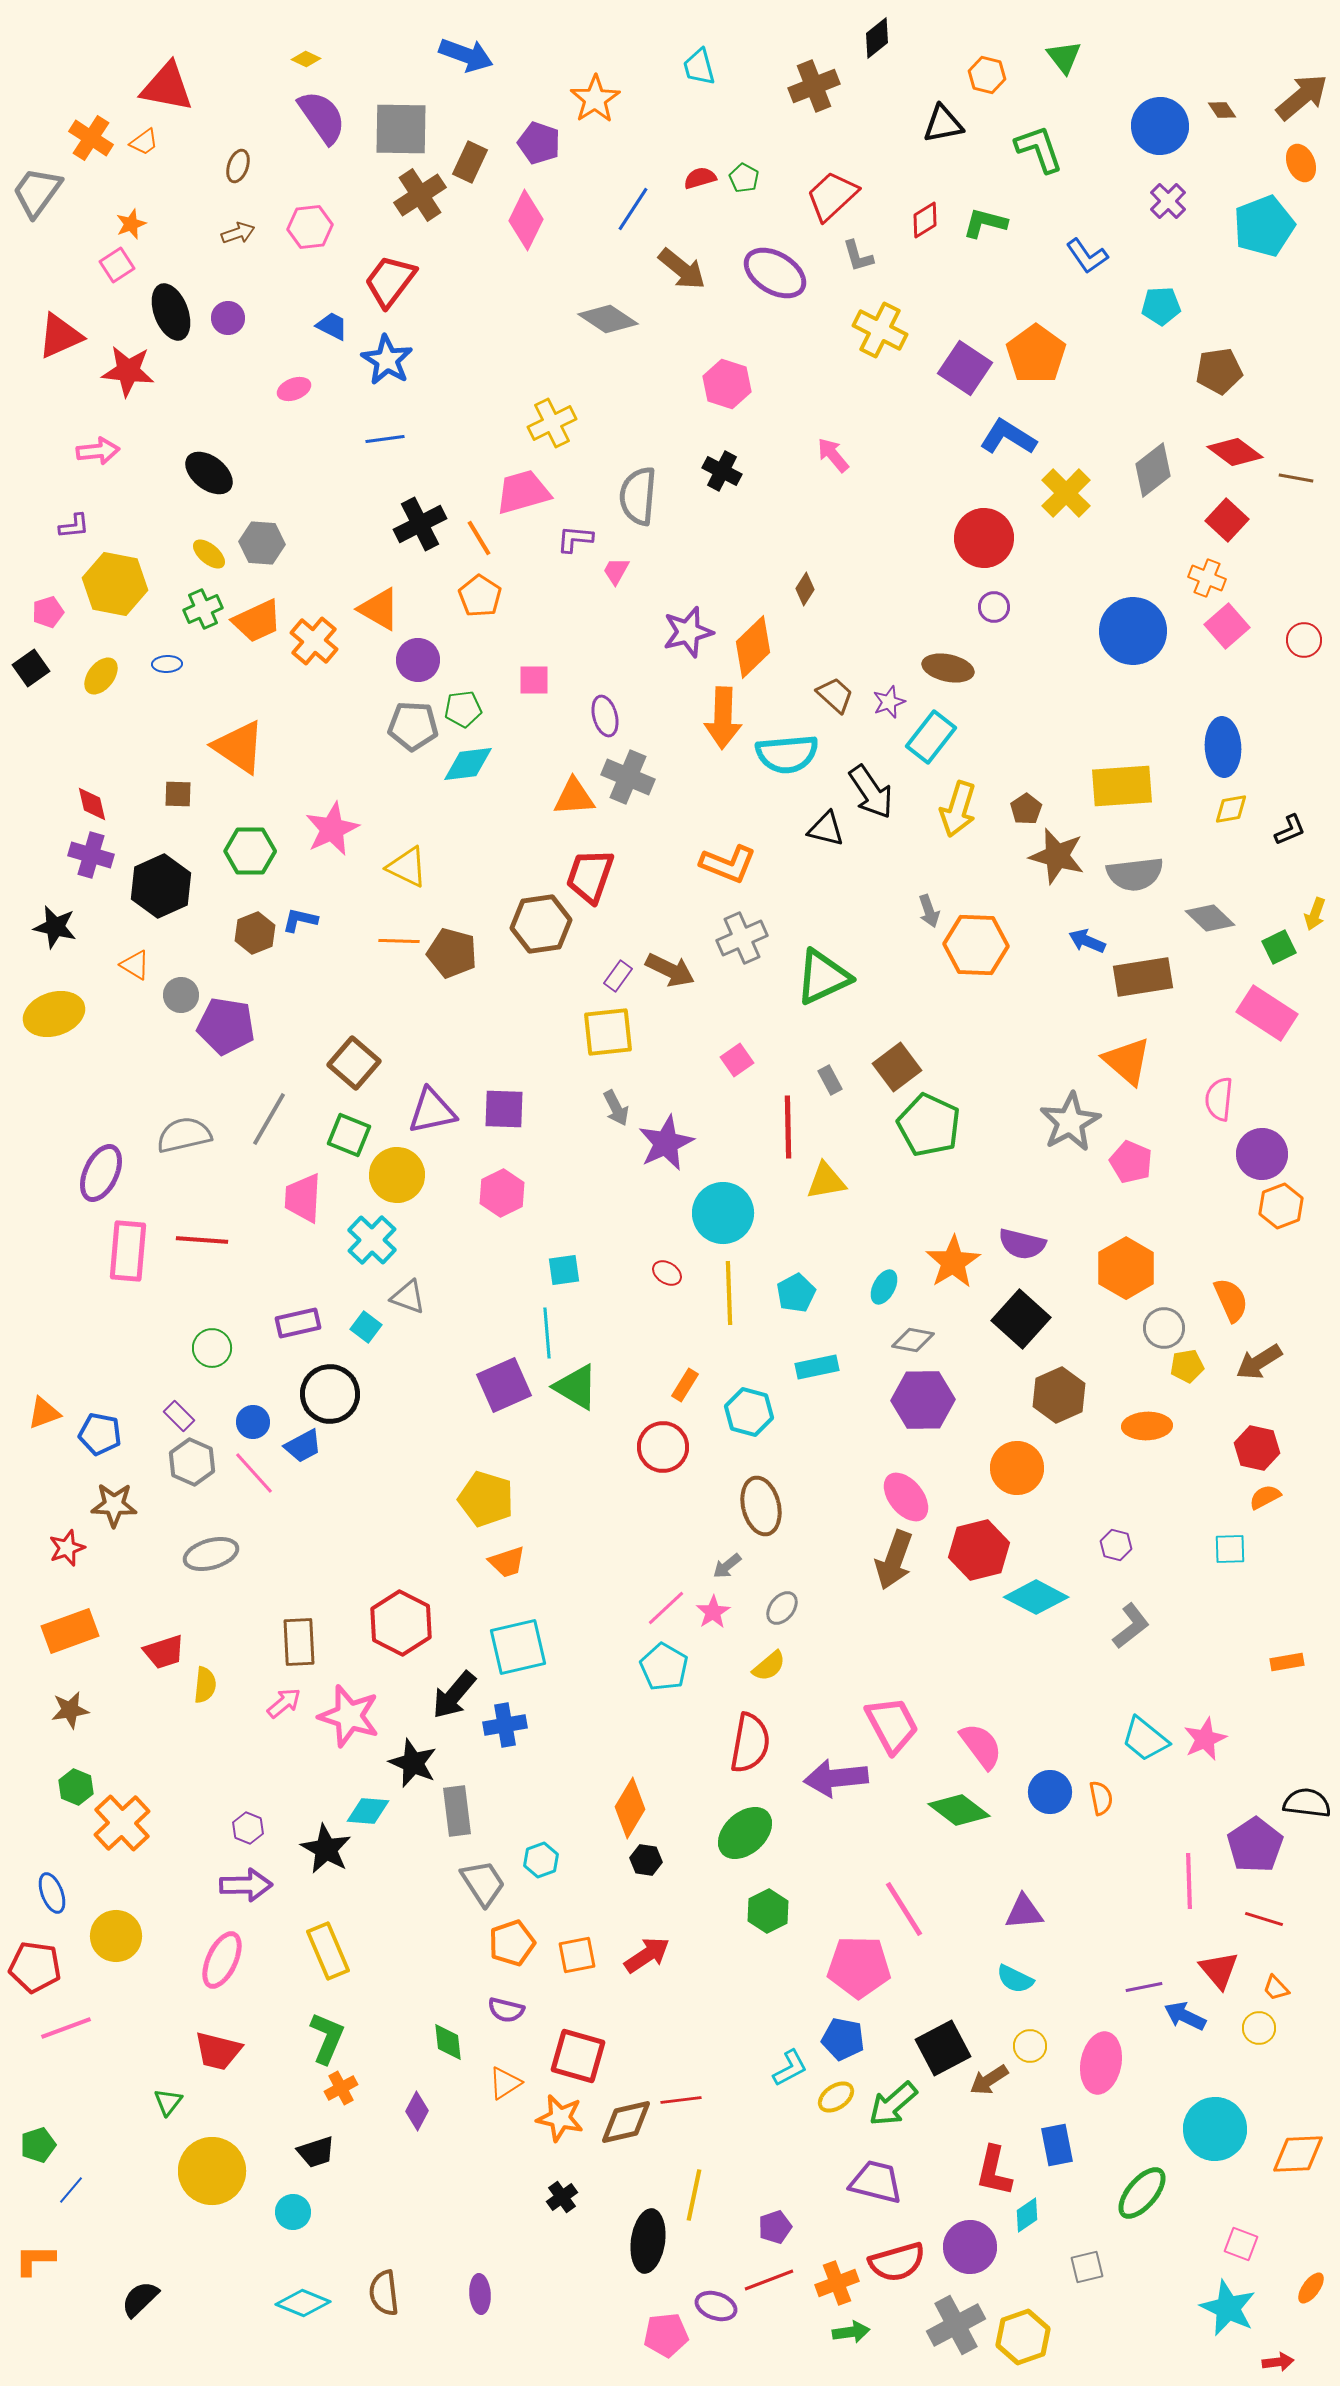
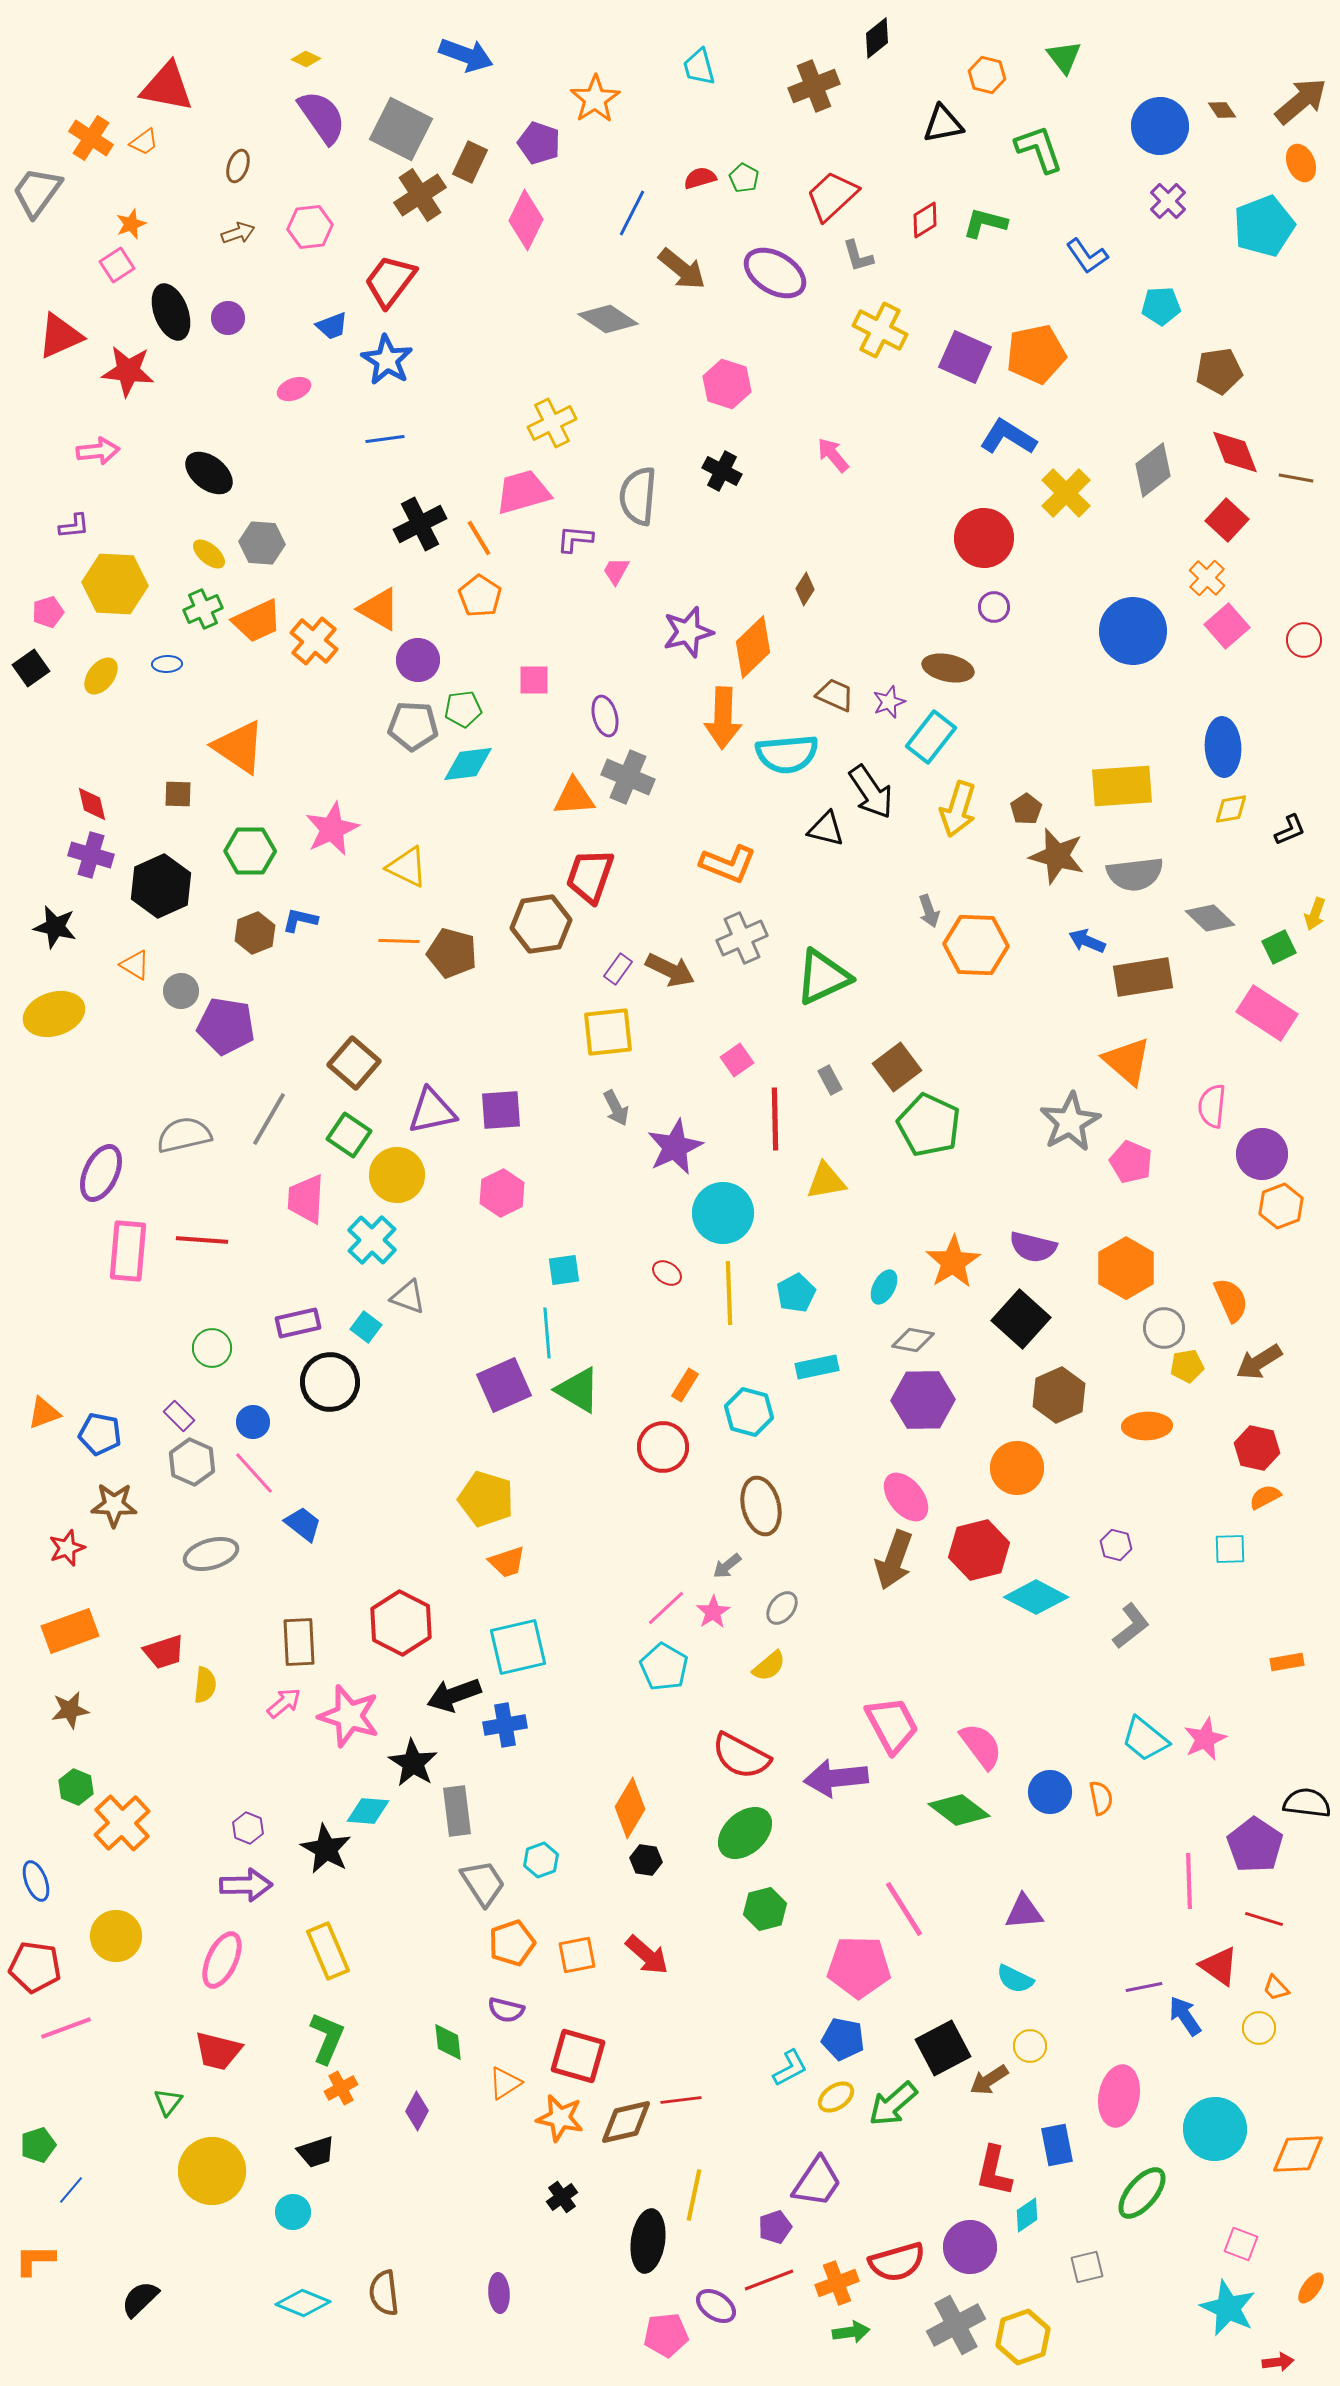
brown arrow at (1302, 97): moved 1 px left, 4 px down
gray square at (401, 129): rotated 26 degrees clockwise
blue line at (633, 209): moved 1 px left, 4 px down; rotated 6 degrees counterclockwise
blue trapezoid at (332, 326): rotated 132 degrees clockwise
orange pentagon at (1036, 354): rotated 24 degrees clockwise
purple square at (965, 368): moved 11 px up; rotated 10 degrees counterclockwise
red diamond at (1235, 452): rotated 32 degrees clockwise
orange cross at (1207, 578): rotated 21 degrees clockwise
yellow hexagon at (115, 584): rotated 8 degrees counterclockwise
brown trapezoid at (835, 695): rotated 18 degrees counterclockwise
purple rectangle at (618, 976): moved 7 px up
gray circle at (181, 995): moved 4 px up
pink semicircle at (1219, 1099): moved 7 px left, 7 px down
purple square at (504, 1109): moved 3 px left, 1 px down; rotated 6 degrees counterclockwise
red line at (788, 1127): moved 13 px left, 8 px up
green square at (349, 1135): rotated 12 degrees clockwise
purple star at (666, 1143): moved 9 px right, 4 px down
pink trapezoid at (303, 1198): moved 3 px right, 1 px down
purple semicircle at (1022, 1244): moved 11 px right, 3 px down
green triangle at (576, 1387): moved 2 px right, 3 px down
black circle at (330, 1394): moved 12 px up
blue trapezoid at (303, 1446): moved 78 px down; rotated 114 degrees counterclockwise
black arrow at (454, 1695): rotated 30 degrees clockwise
red semicircle at (750, 1743): moved 9 px left, 13 px down; rotated 108 degrees clockwise
black star at (413, 1763): rotated 9 degrees clockwise
purple pentagon at (1255, 1845): rotated 4 degrees counterclockwise
blue ellipse at (52, 1893): moved 16 px left, 12 px up
green hexagon at (768, 1911): moved 3 px left, 2 px up; rotated 12 degrees clockwise
red arrow at (647, 1955): rotated 75 degrees clockwise
red triangle at (1219, 1970): moved 4 px up; rotated 15 degrees counterclockwise
blue arrow at (1185, 2016): rotated 30 degrees clockwise
pink ellipse at (1101, 2063): moved 18 px right, 33 px down
purple trapezoid at (876, 2182): moved 59 px left; rotated 110 degrees clockwise
purple ellipse at (480, 2294): moved 19 px right, 1 px up
purple ellipse at (716, 2306): rotated 15 degrees clockwise
